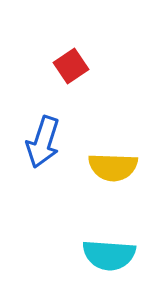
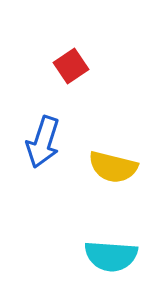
yellow semicircle: rotated 12 degrees clockwise
cyan semicircle: moved 2 px right, 1 px down
